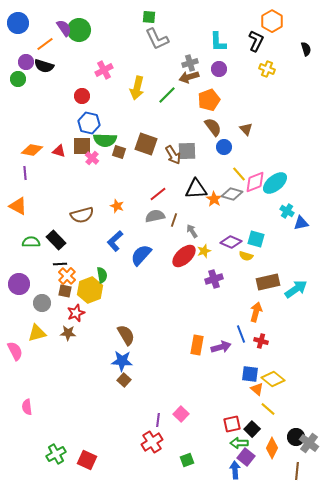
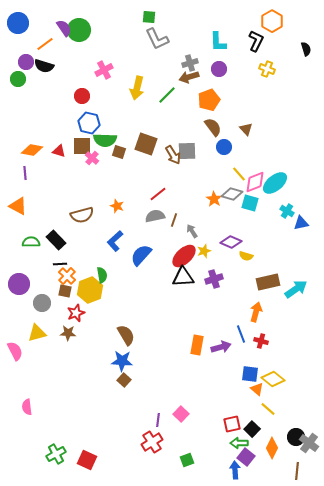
black triangle at (196, 189): moved 13 px left, 88 px down
cyan square at (256, 239): moved 6 px left, 36 px up
